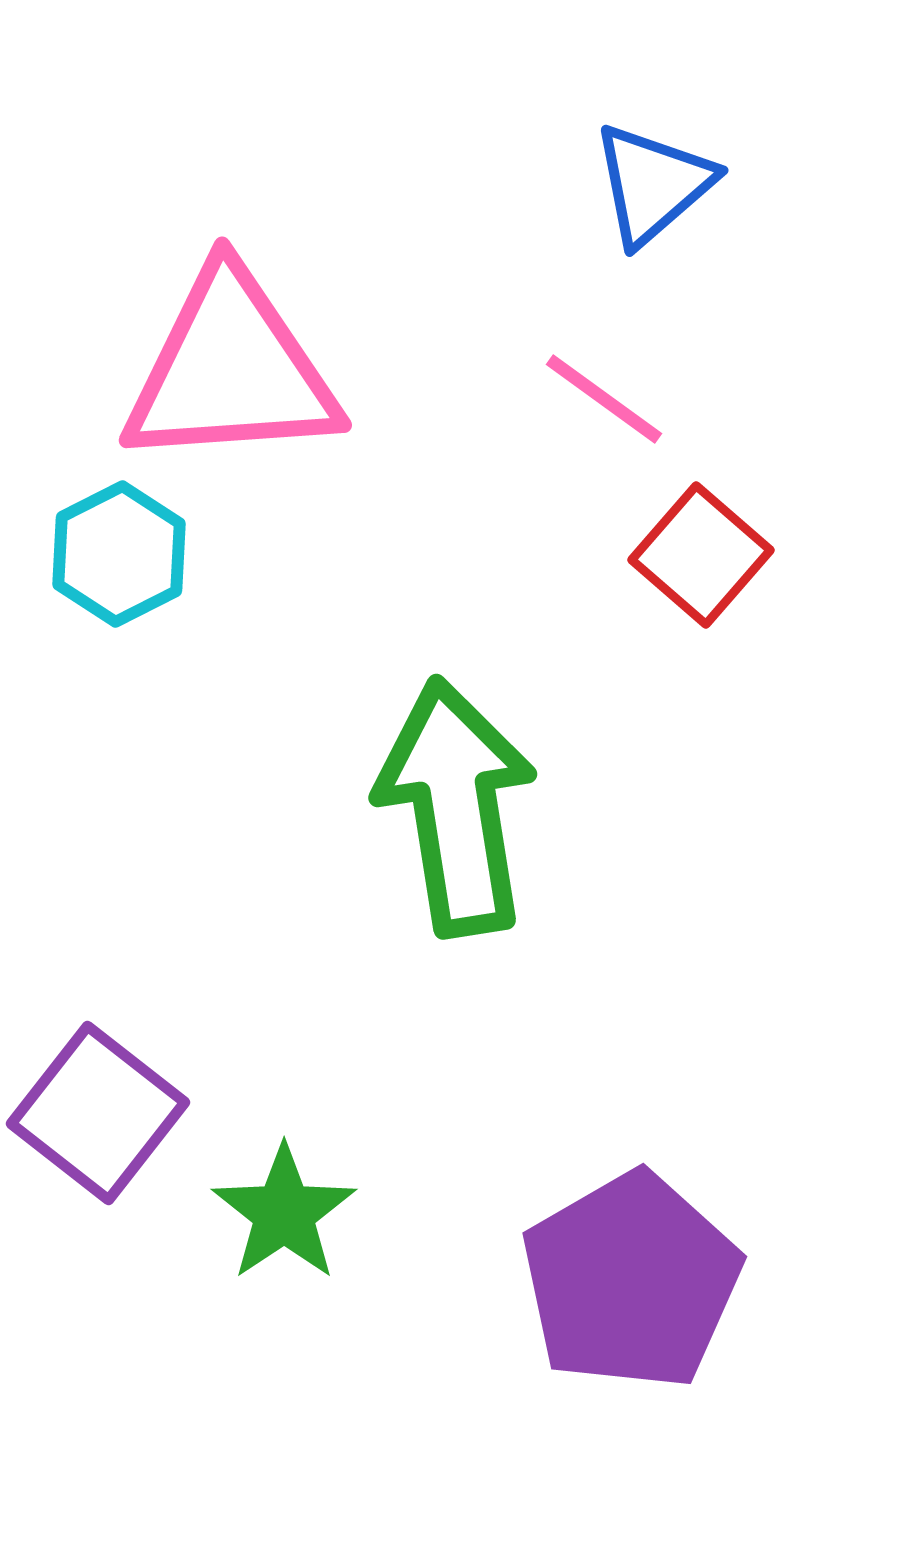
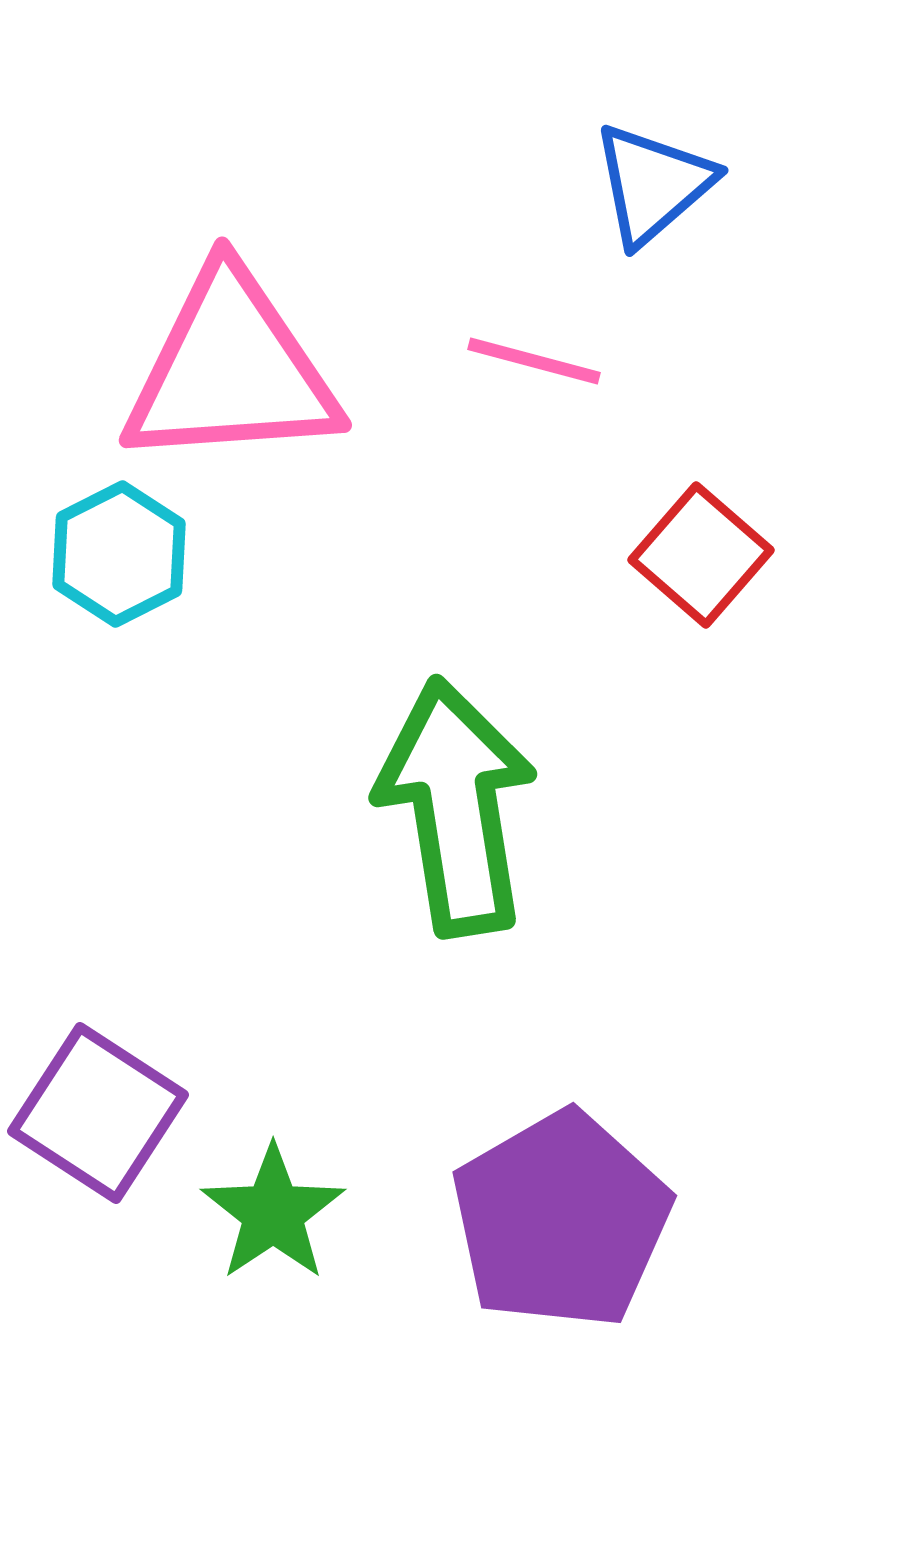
pink line: moved 70 px left, 38 px up; rotated 21 degrees counterclockwise
purple square: rotated 5 degrees counterclockwise
green star: moved 11 px left
purple pentagon: moved 70 px left, 61 px up
